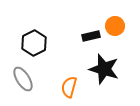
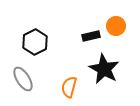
orange circle: moved 1 px right
black hexagon: moved 1 px right, 1 px up
black star: rotated 12 degrees clockwise
